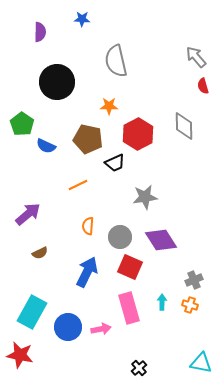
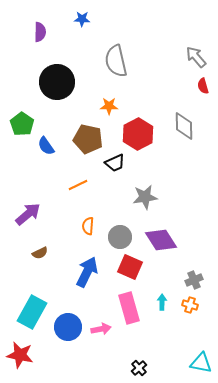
blue semicircle: rotated 30 degrees clockwise
